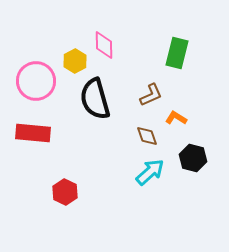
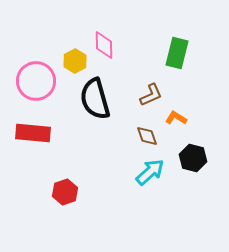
red hexagon: rotated 15 degrees clockwise
